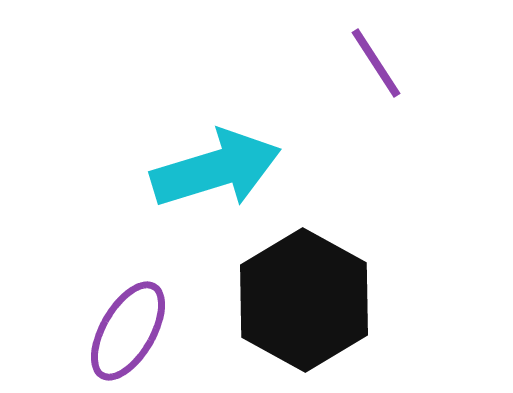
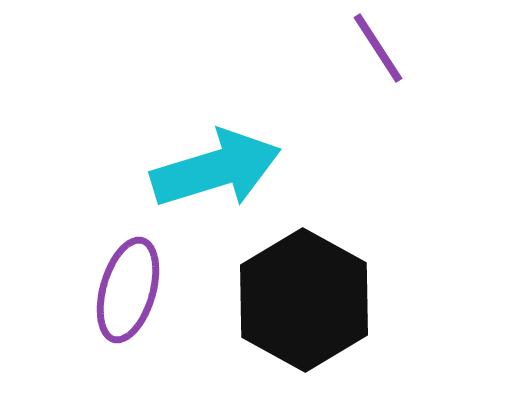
purple line: moved 2 px right, 15 px up
purple ellipse: moved 41 px up; rotated 14 degrees counterclockwise
